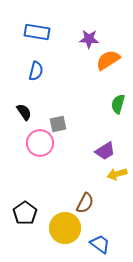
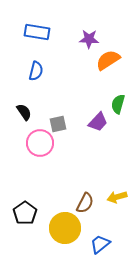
purple trapezoid: moved 7 px left, 29 px up; rotated 15 degrees counterclockwise
yellow arrow: moved 23 px down
blue trapezoid: rotated 75 degrees counterclockwise
